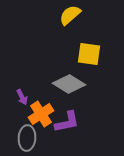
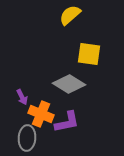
orange cross: rotated 35 degrees counterclockwise
